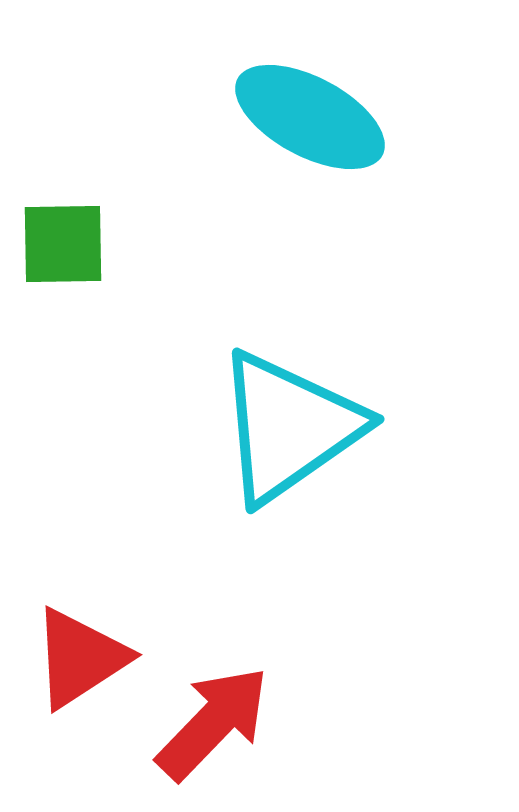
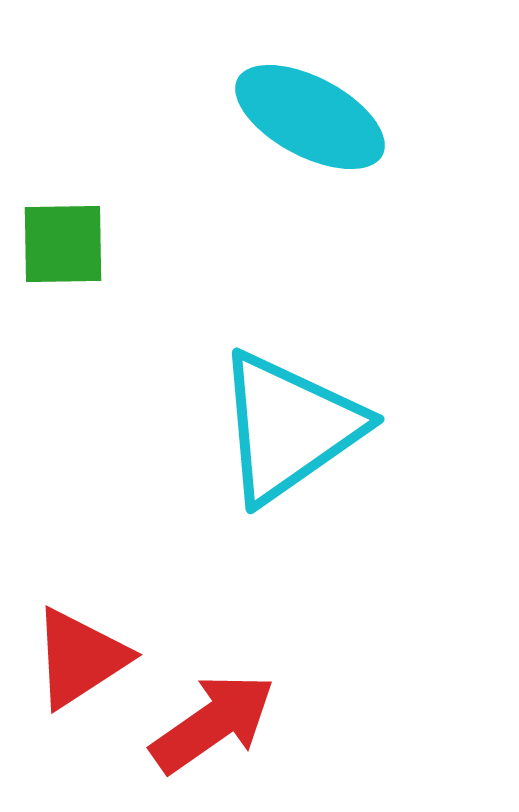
red arrow: rotated 11 degrees clockwise
